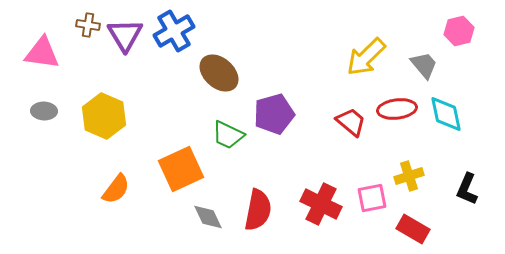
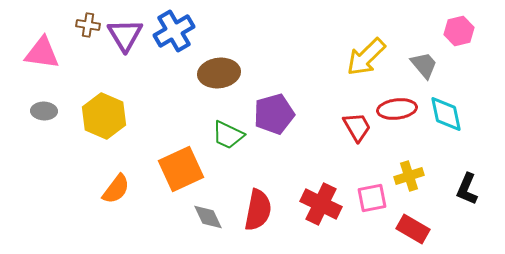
brown ellipse: rotated 48 degrees counterclockwise
red trapezoid: moved 6 px right, 5 px down; rotated 20 degrees clockwise
